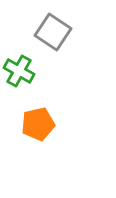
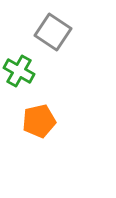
orange pentagon: moved 1 px right, 3 px up
